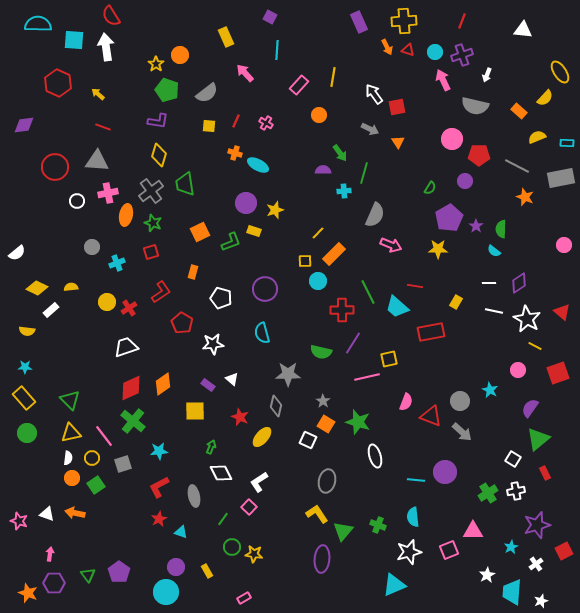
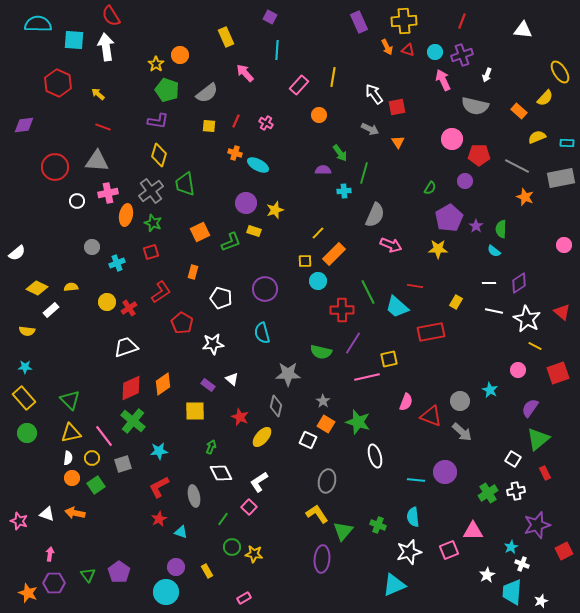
white cross at (536, 564): moved 14 px left; rotated 32 degrees counterclockwise
